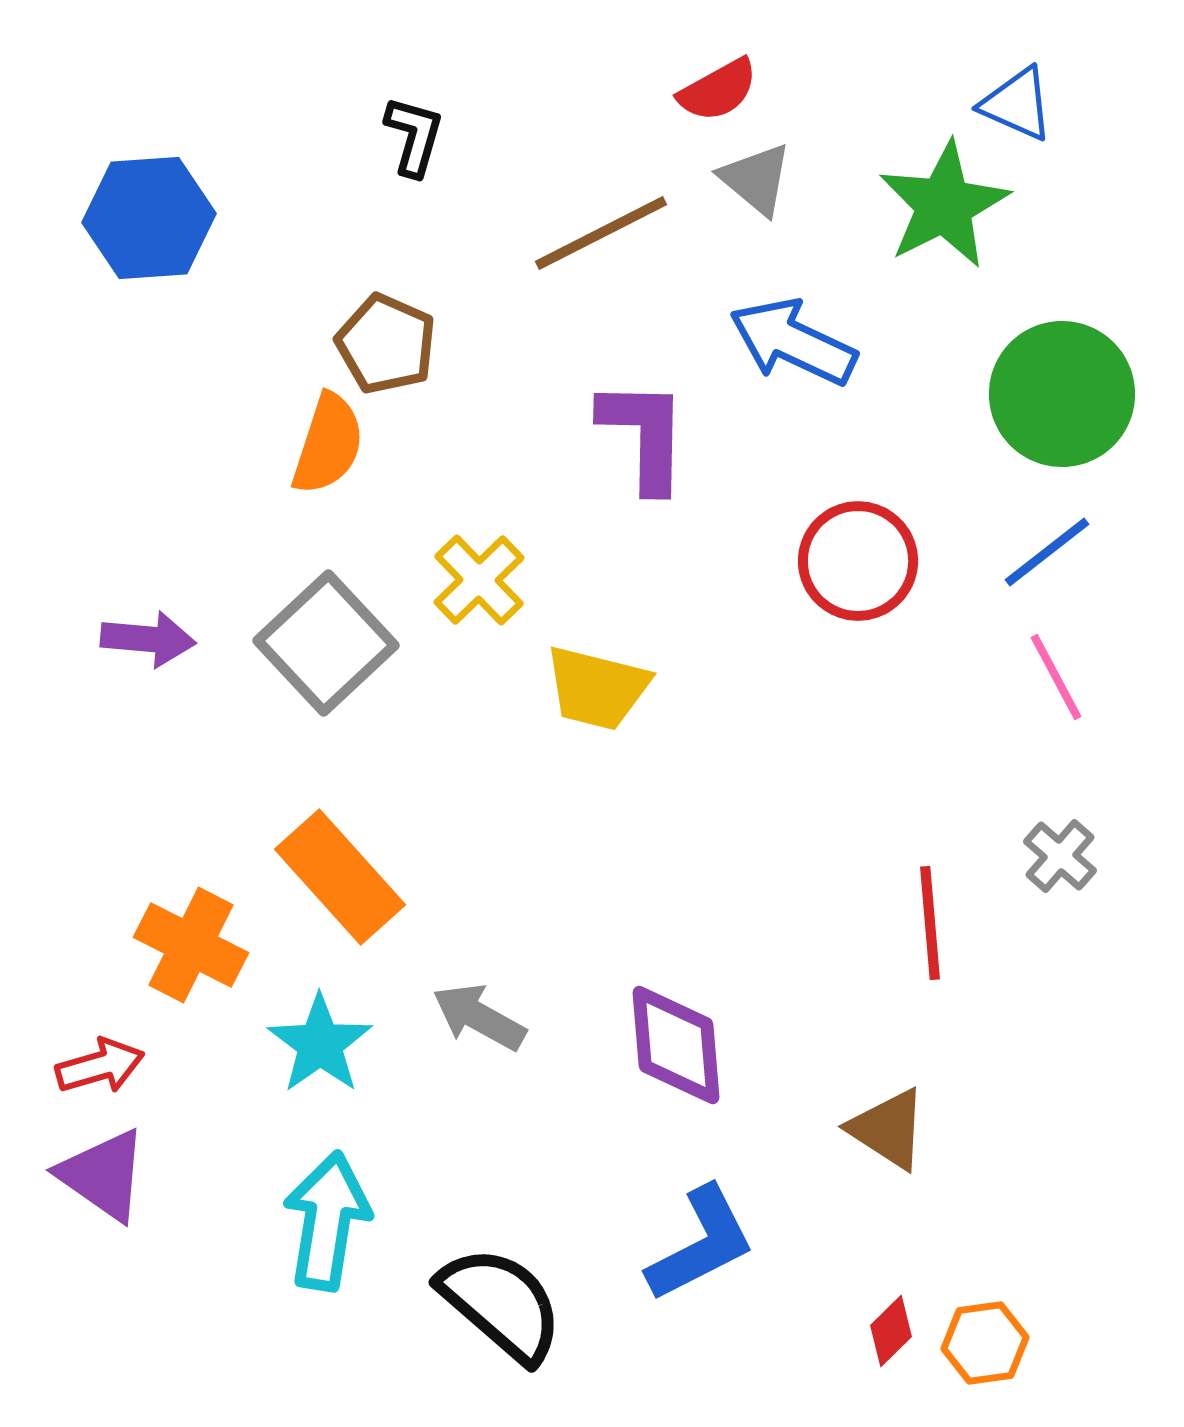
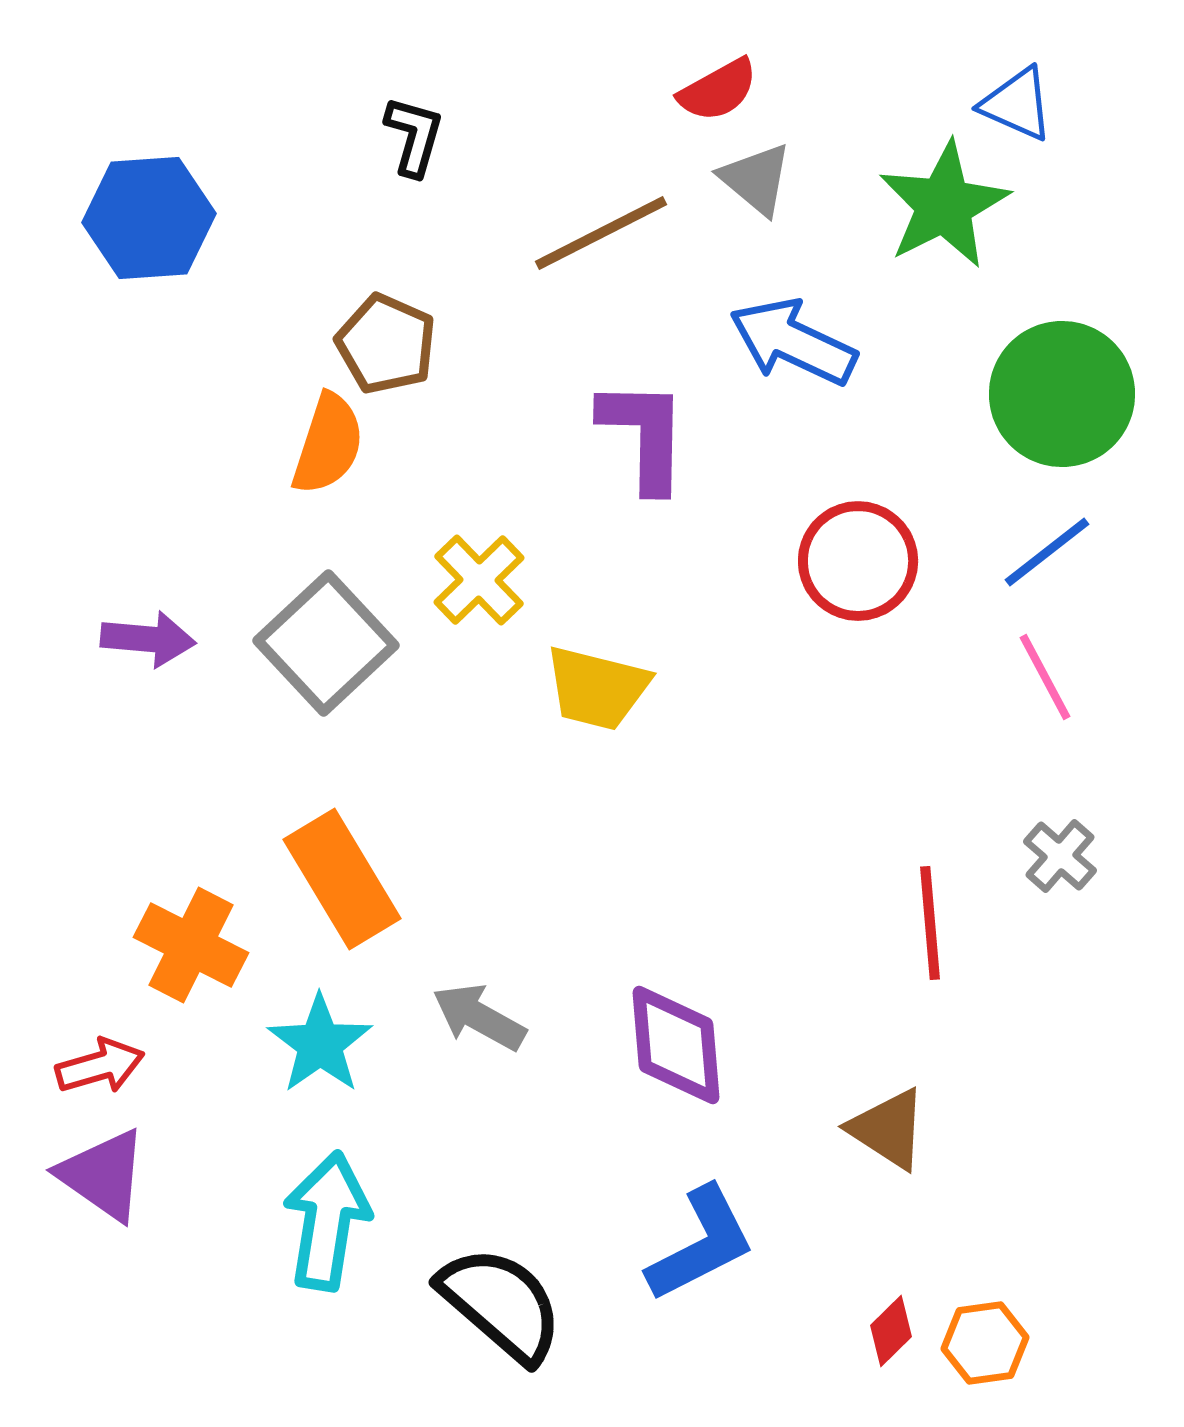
pink line: moved 11 px left
orange rectangle: moved 2 px right, 2 px down; rotated 11 degrees clockwise
